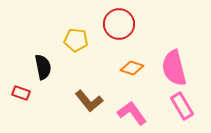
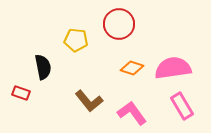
pink semicircle: moved 1 px left; rotated 96 degrees clockwise
